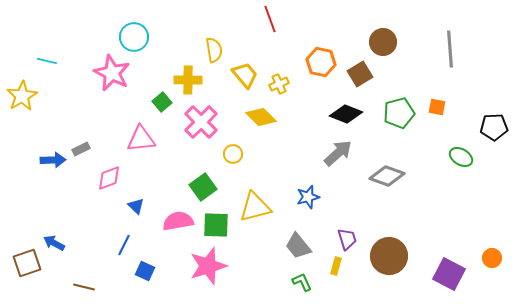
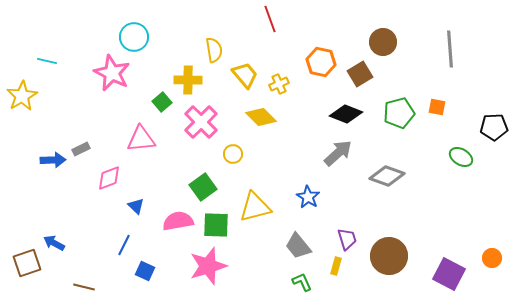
blue star at (308, 197): rotated 25 degrees counterclockwise
